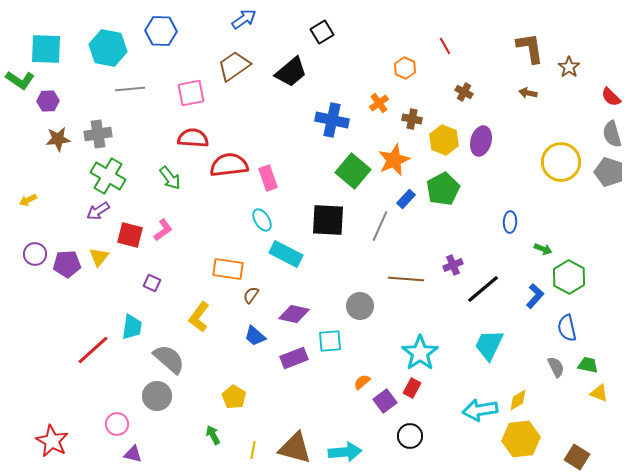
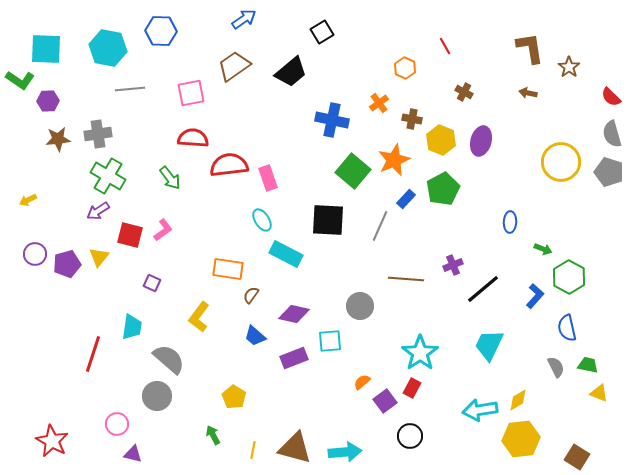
yellow hexagon at (444, 140): moved 3 px left
purple pentagon at (67, 264): rotated 12 degrees counterclockwise
red line at (93, 350): moved 4 px down; rotated 30 degrees counterclockwise
